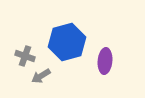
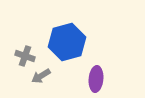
purple ellipse: moved 9 px left, 18 px down
